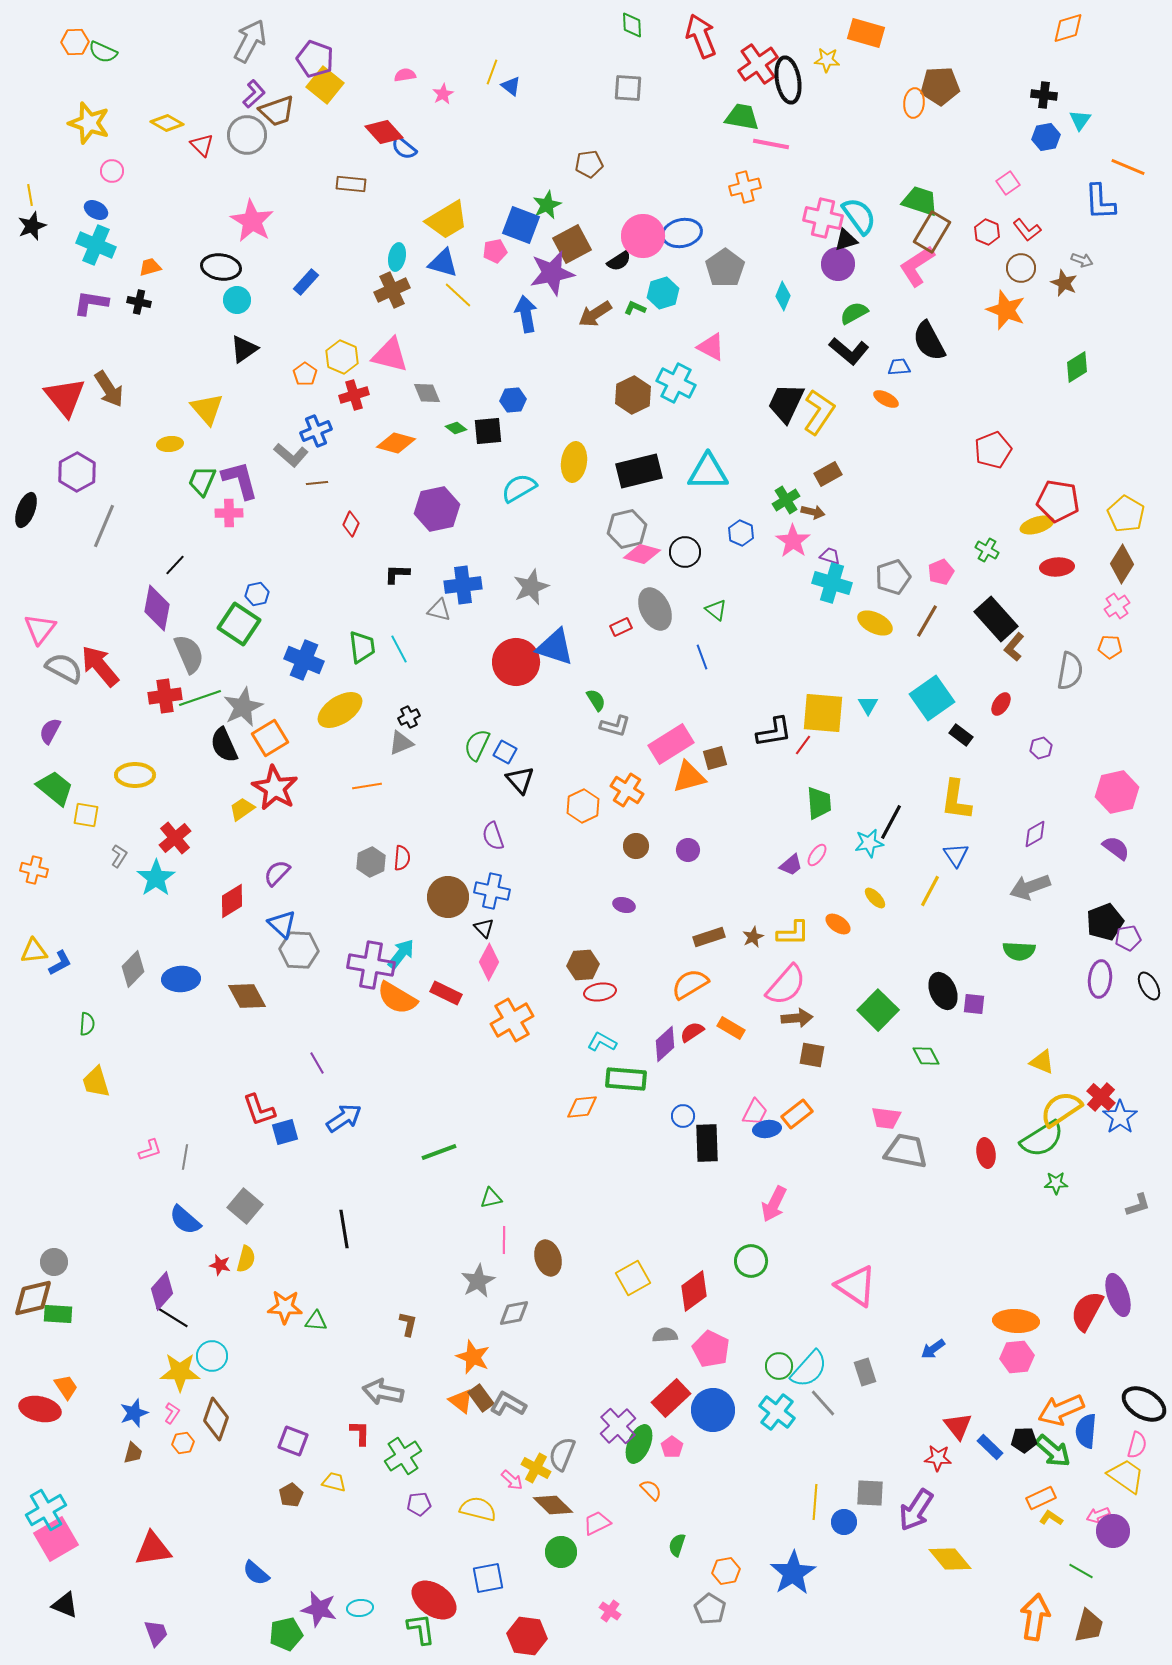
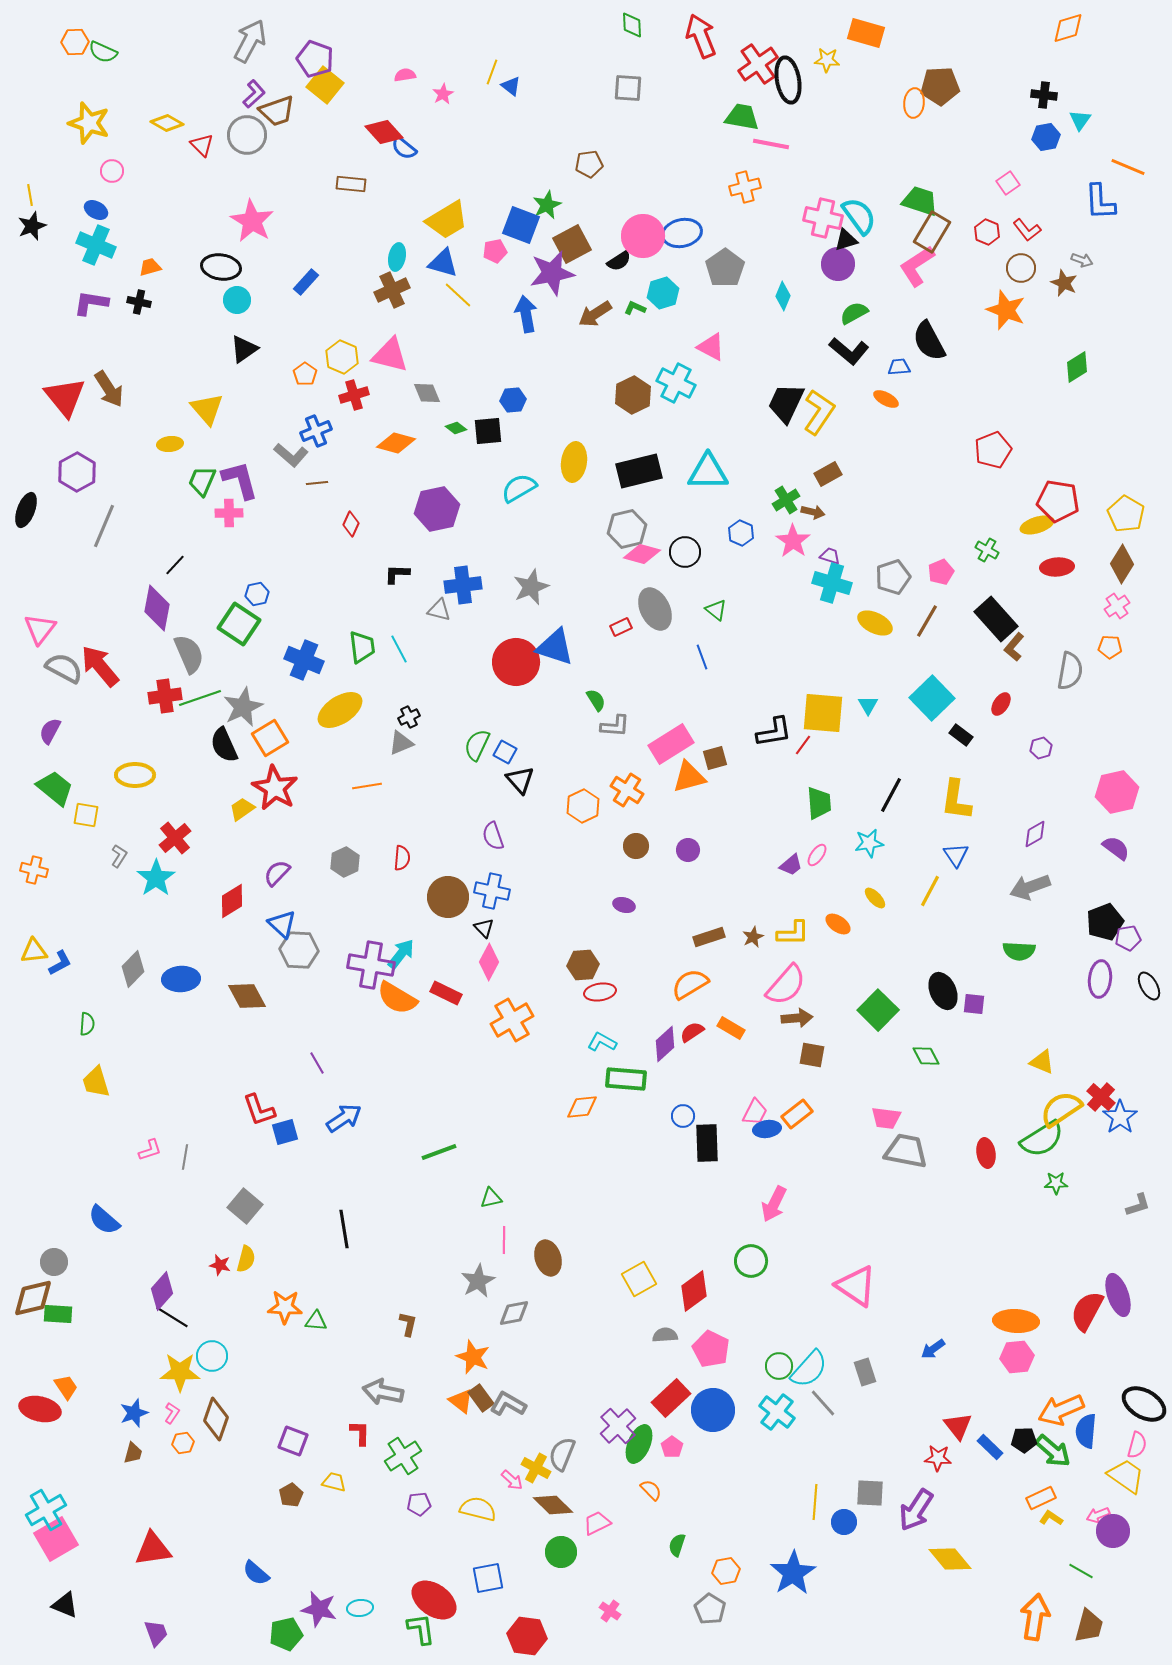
cyan square at (932, 698): rotated 9 degrees counterclockwise
gray L-shape at (615, 726): rotated 12 degrees counterclockwise
black line at (891, 822): moved 27 px up
gray hexagon at (371, 862): moved 26 px left
blue semicircle at (185, 1220): moved 81 px left
yellow square at (633, 1278): moved 6 px right, 1 px down
